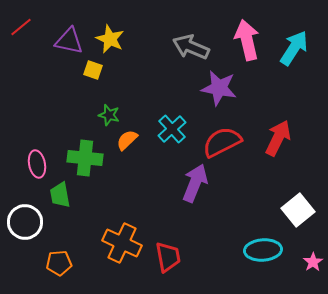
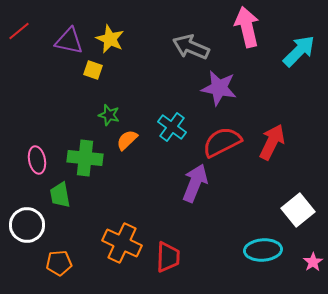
red line: moved 2 px left, 4 px down
pink arrow: moved 13 px up
cyan arrow: moved 5 px right, 3 px down; rotated 12 degrees clockwise
cyan cross: moved 2 px up; rotated 12 degrees counterclockwise
red arrow: moved 6 px left, 4 px down
pink ellipse: moved 4 px up
white circle: moved 2 px right, 3 px down
red trapezoid: rotated 12 degrees clockwise
